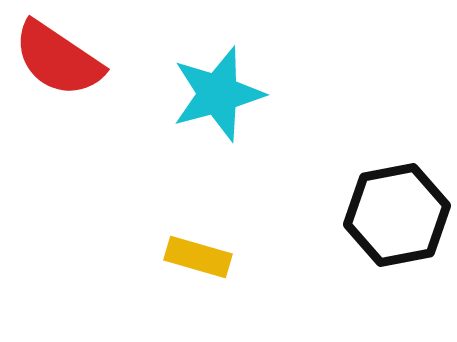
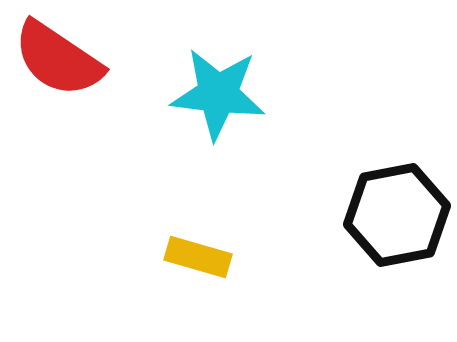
cyan star: rotated 22 degrees clockwise
